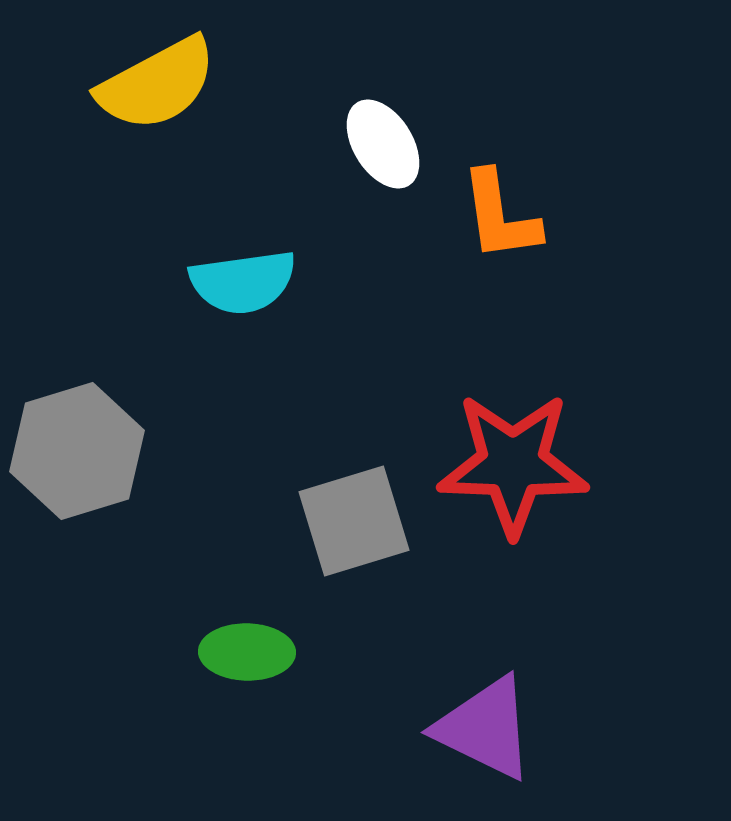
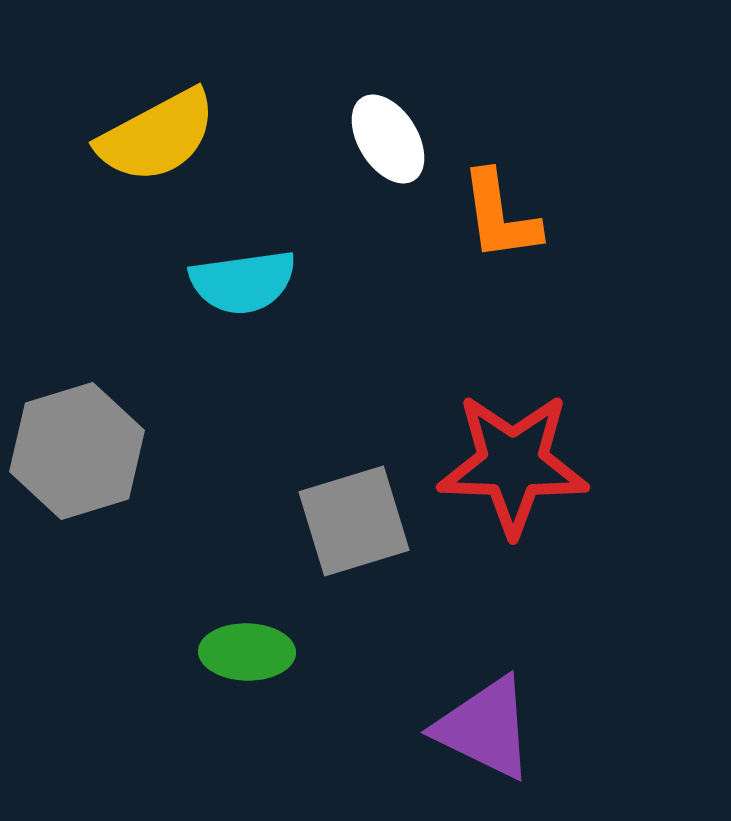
yellow semicircle: moved 52 px down
white ellipse: moved 5 px right, 5 px up
